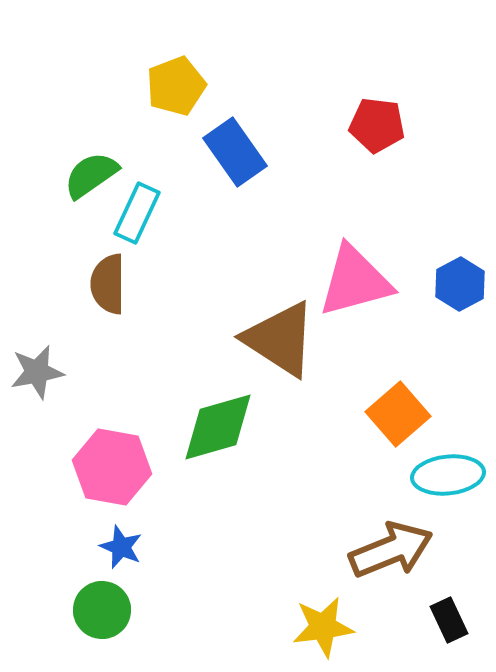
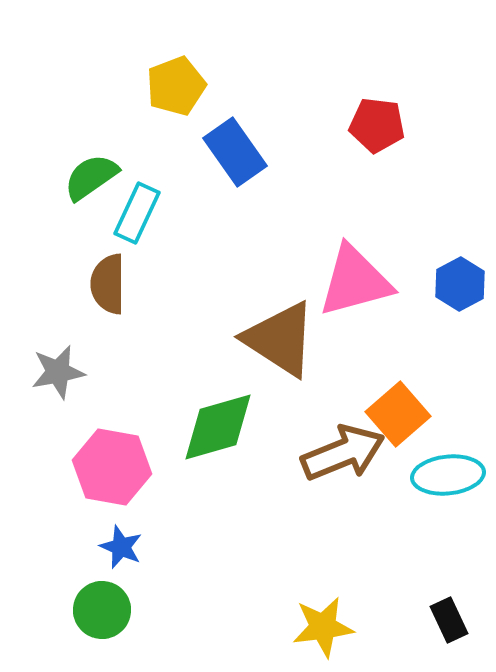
green semicircle: moved 2 px down
gray star: moved 21 px right
brown arrow: moved 48 px left, 97 px up
